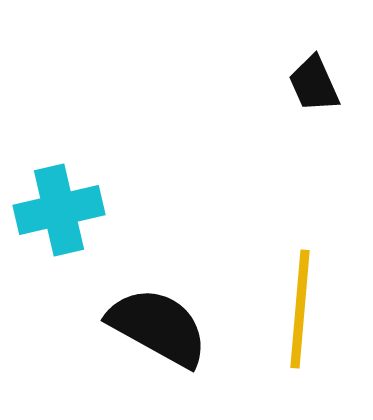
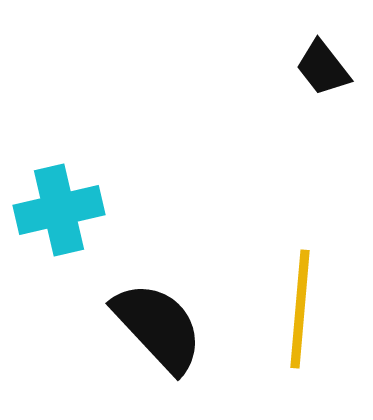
black trapezoid: moved 9 px right, 16 px up; rotated 14 degrees counterclockwise
black semicircle: rotated 18 degrees clockwise
